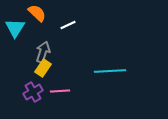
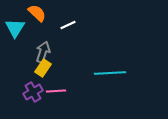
cyan line: moved 2 px down
pink line: moved 4 px left
